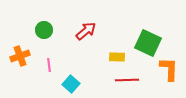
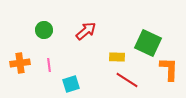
orange cross: moved 7 px down; rotated 12 degrees clockwise
red line: rotated 35 degrees clockwise
cyan square: rotated 30 degrees clockwise
